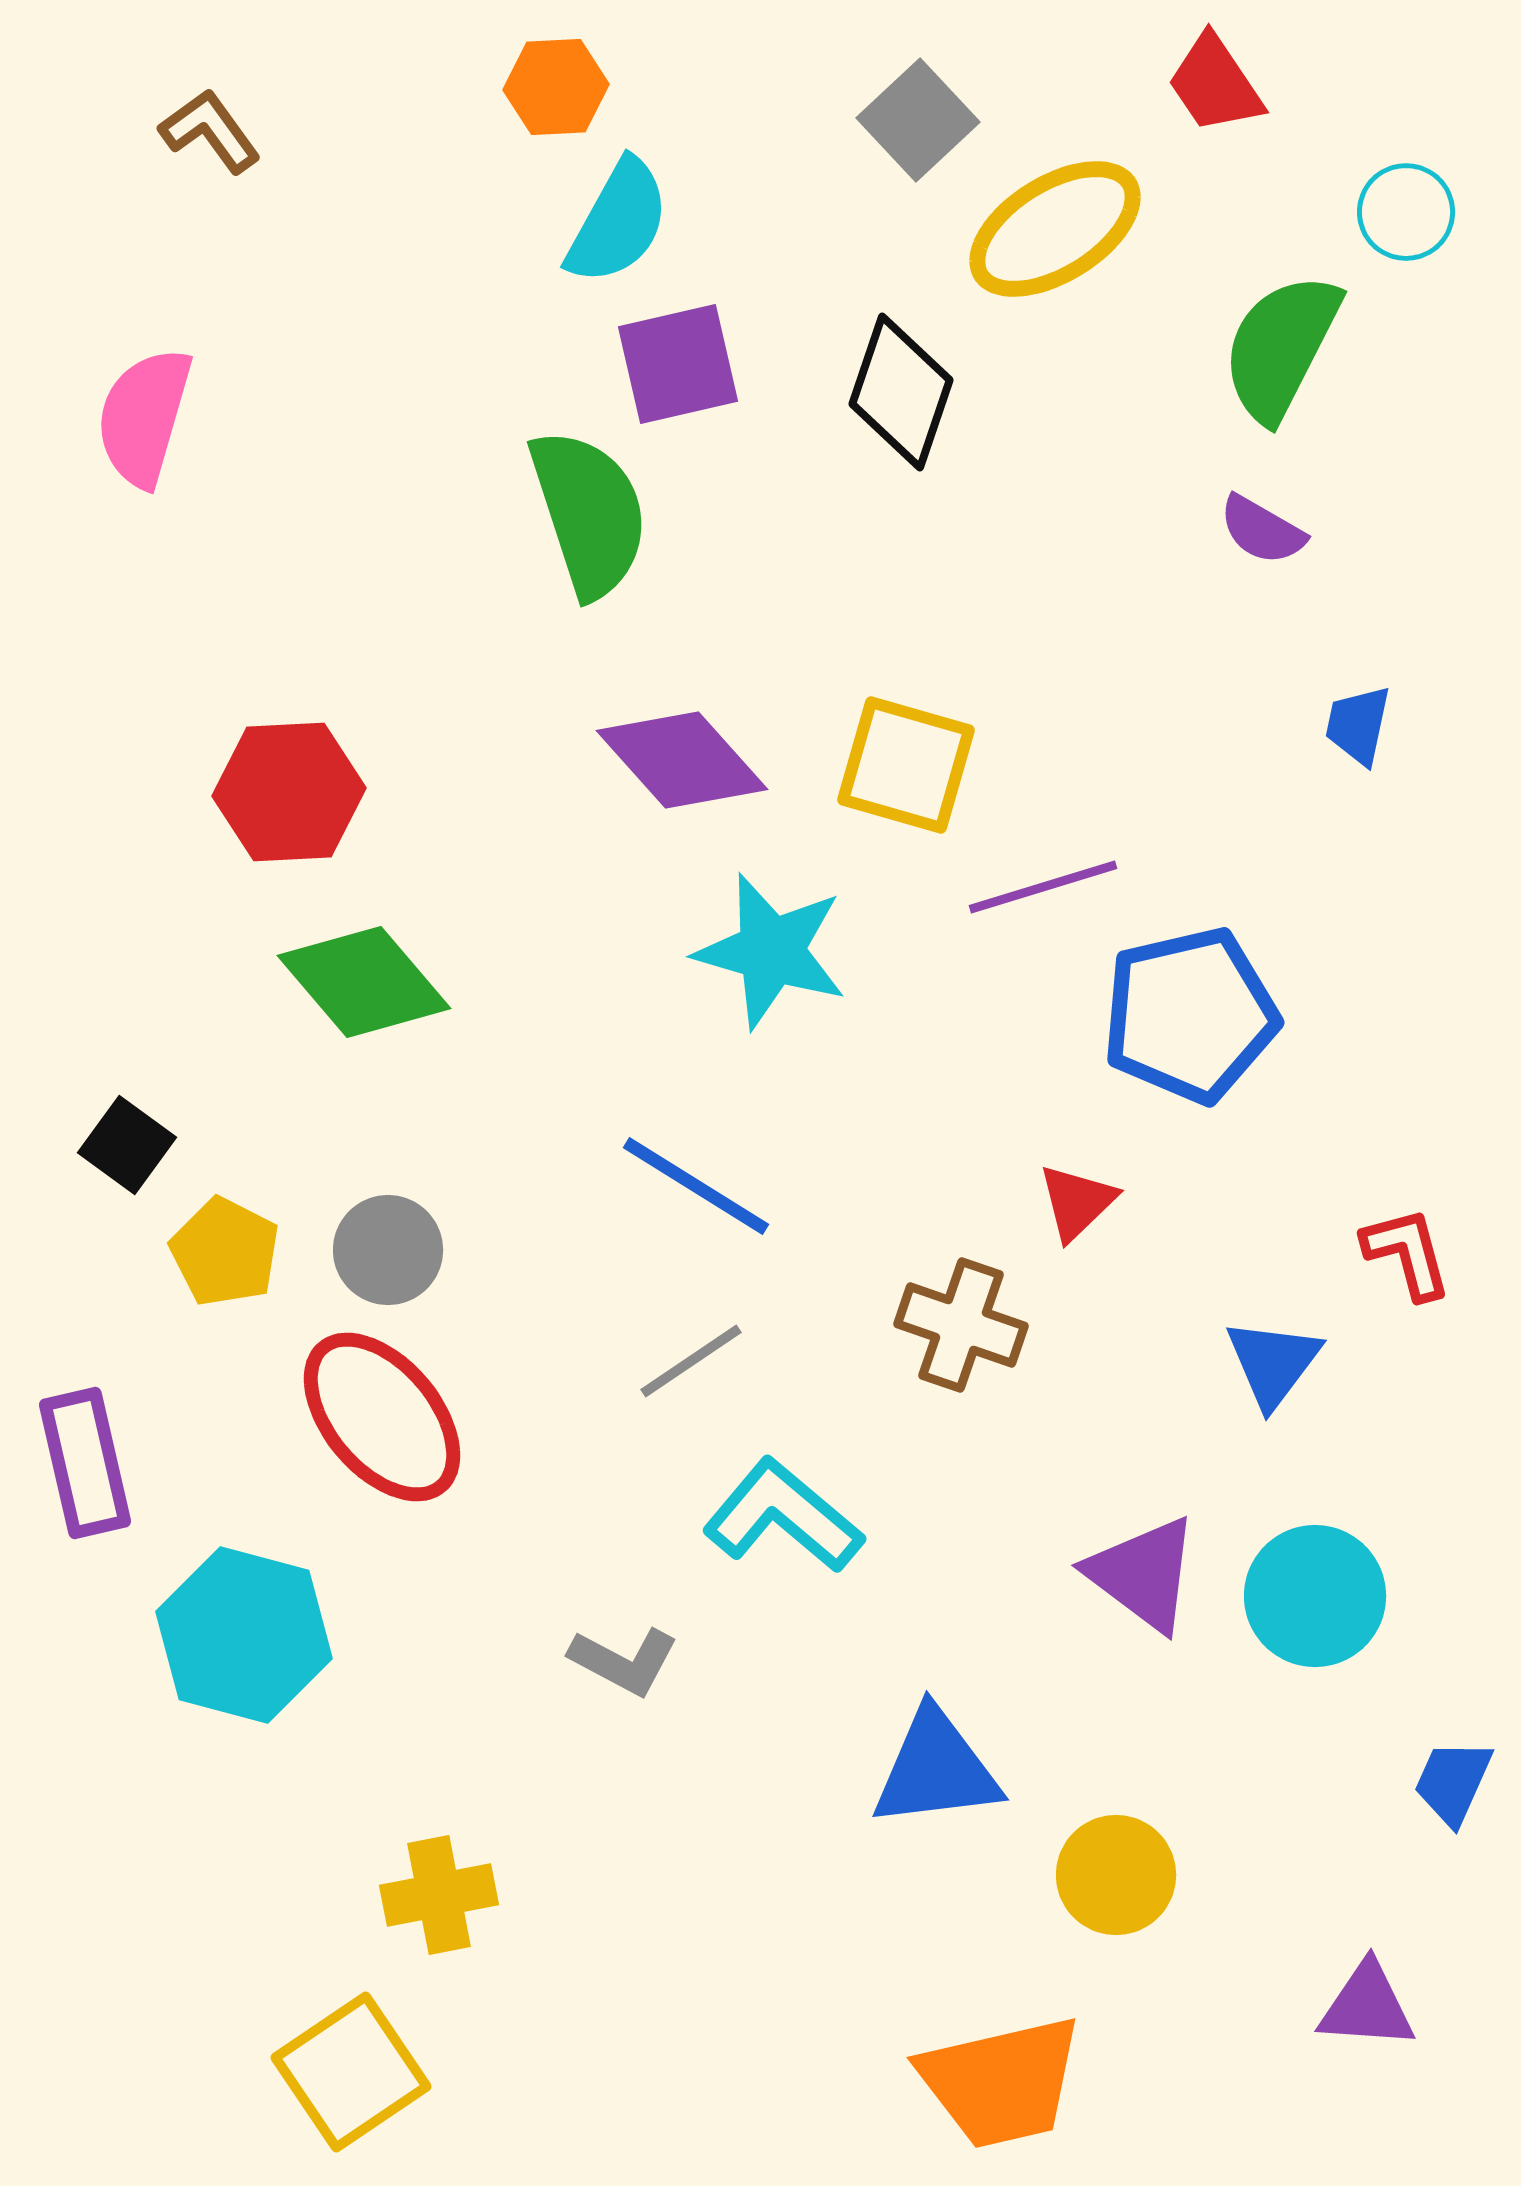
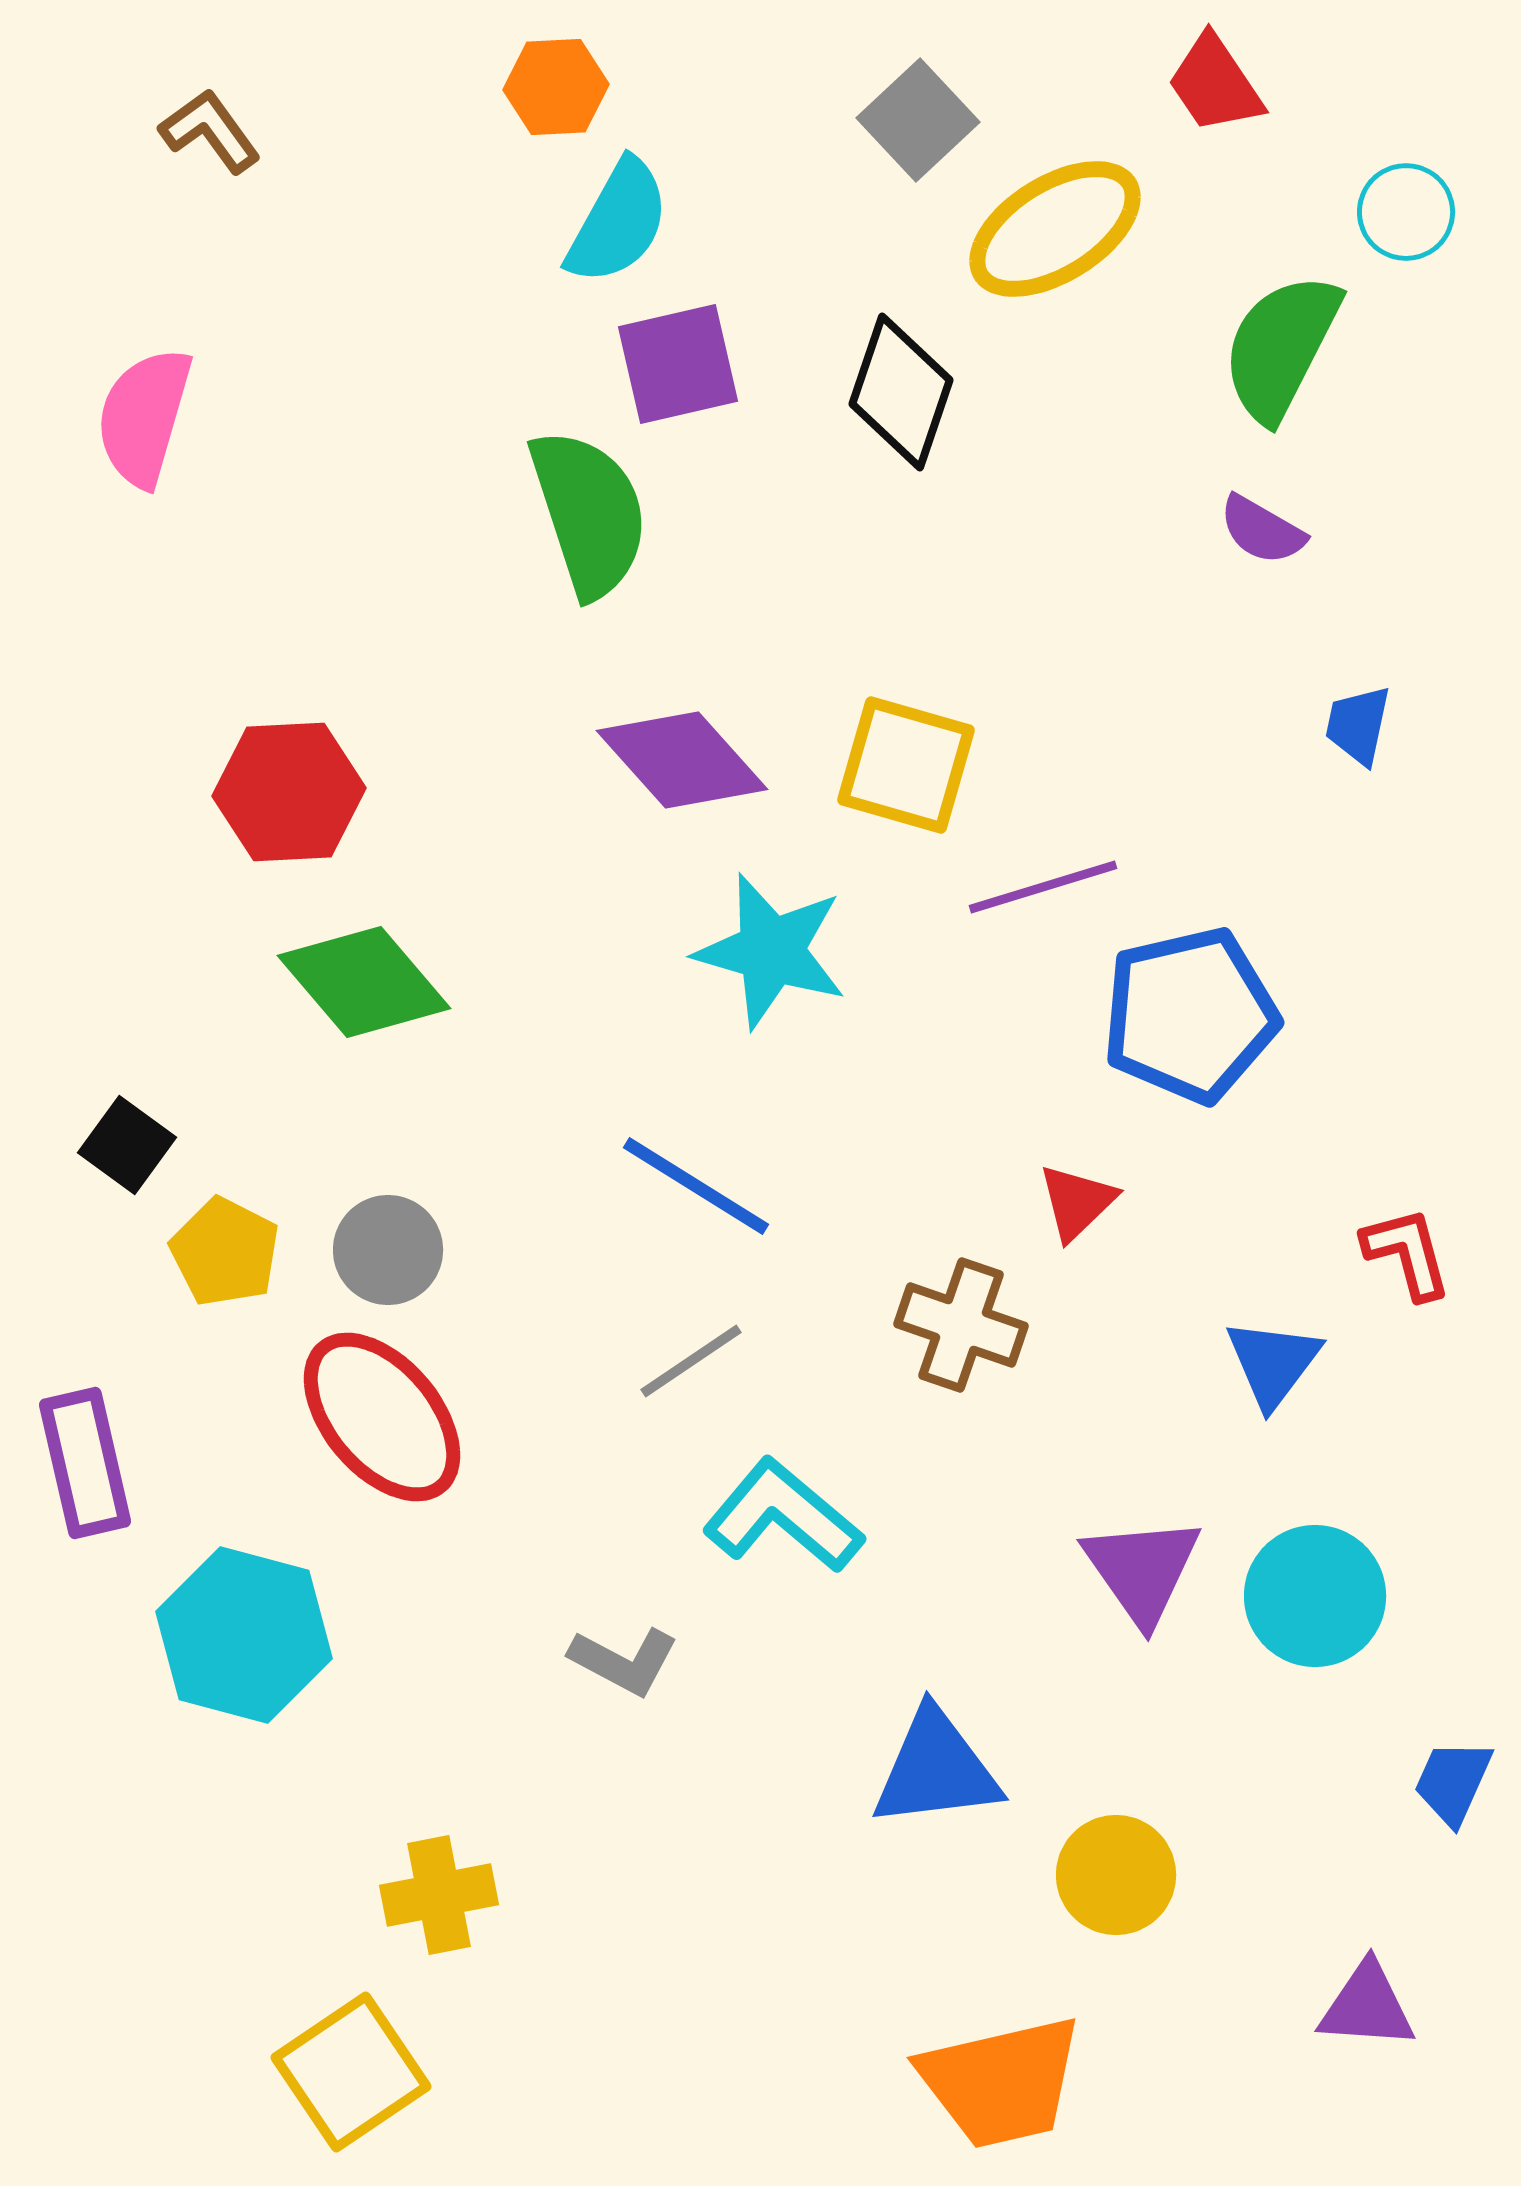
purple triangle at (1143, 1574): moved 1 px left, 4 px up; rotated 18 degrees clockwise
